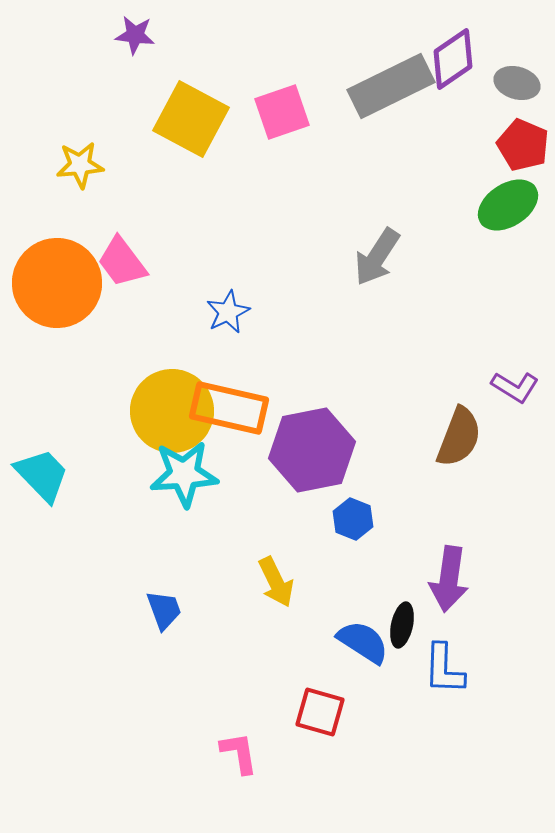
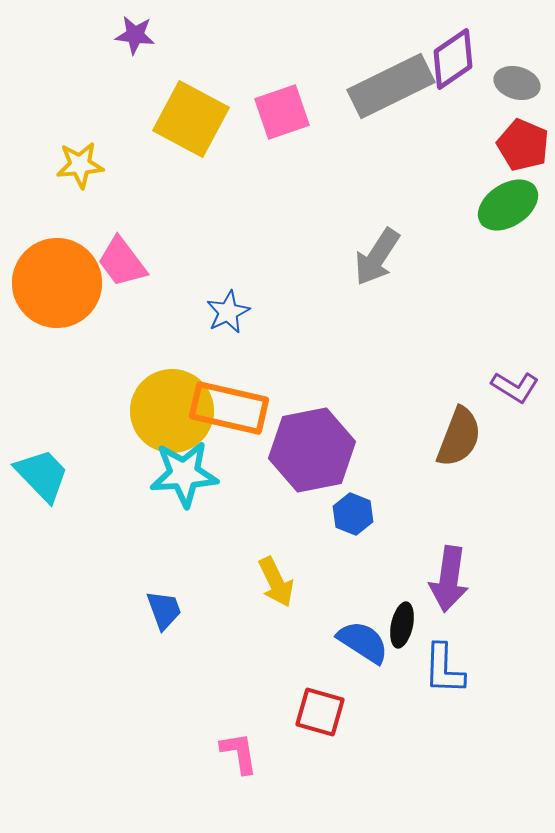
blue hexagon: moved 5 px up
